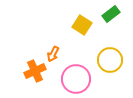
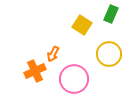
green rectangle: rotated 30 degrees counterclockwise
yellow circle: moved 1 px left, 6 px up
pink circle: moved 2 px left
